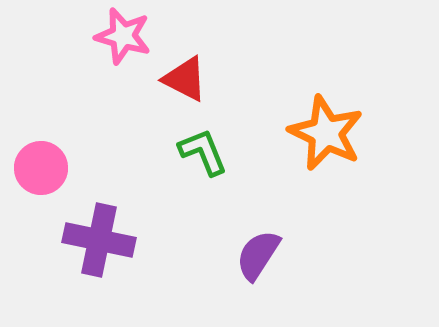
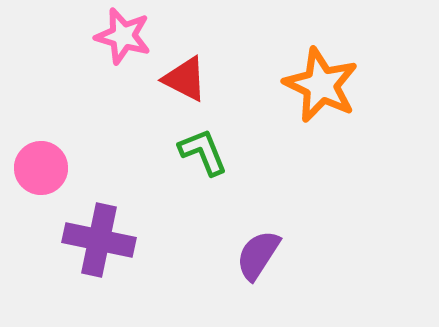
orange star: moved 5 px left, 48 px up
